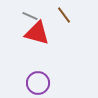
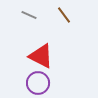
gray line: moved 1 px left, 1 px up
red triangle: moved 4 px right, 23 px down; rotated 12 degrees clockwise
